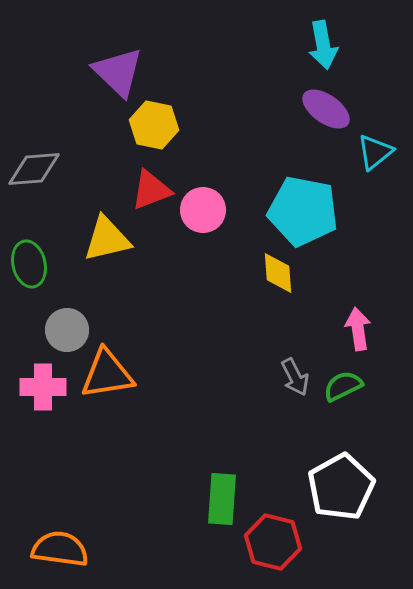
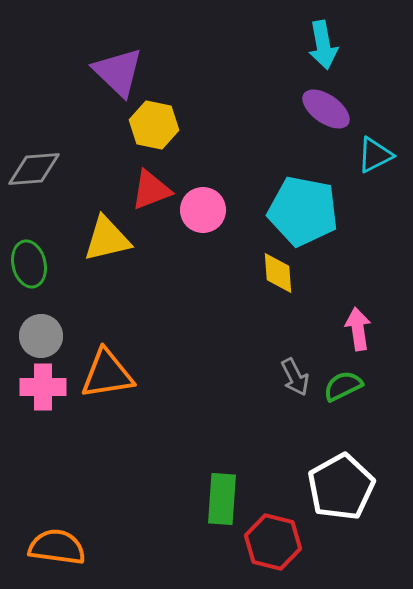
cyan triangle: moved 3 px down; rotated 12 degrees clockwise
gray circle: moved 26 px left, 6 px down
orange semicircle: moved 3 px left, 2 px up
